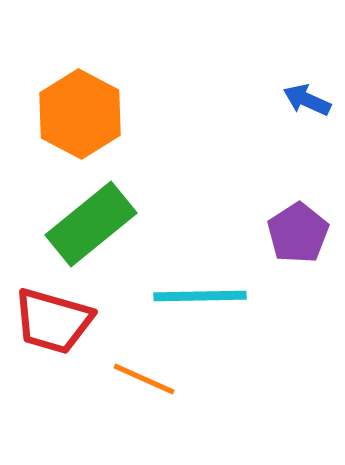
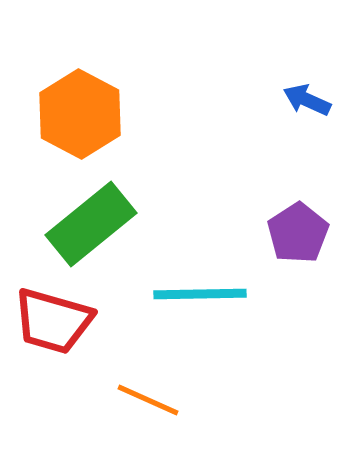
cyan line: moved 2 px up
orange line: moved 4 px right, 21 px down
